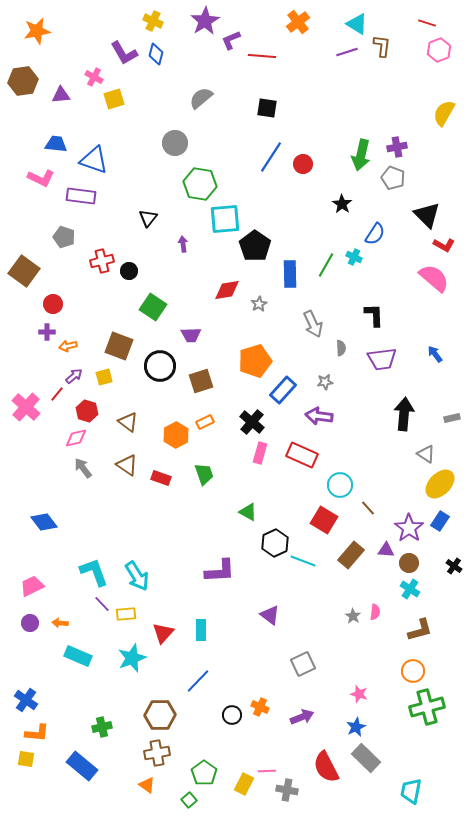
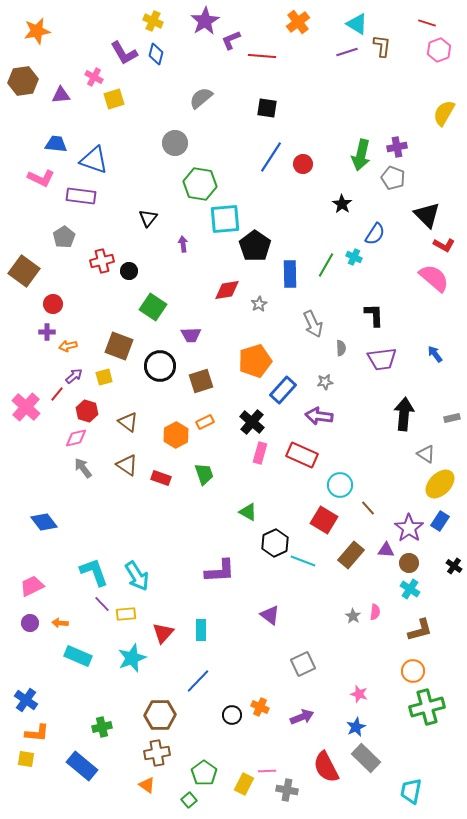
gray pentagon at (64, 237): rotated 20 degrees clockwise
